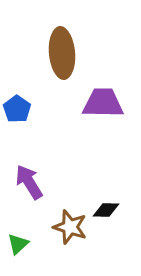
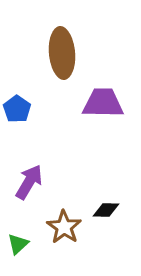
purple arrow: rotated 63 degrees clockwise
brown star: moved 6 px left; rotated 16 degrees clockwise
